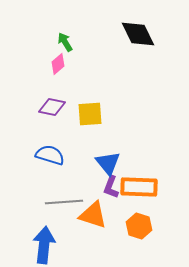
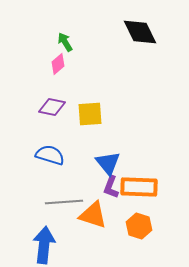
black diamond: moved 2 px right, 2 px up
